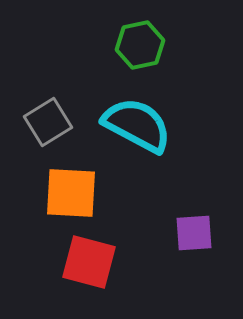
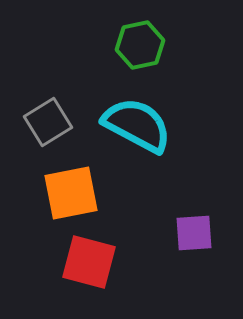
orange square: rotated 14 degrees counterclockwise
